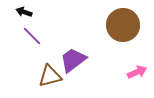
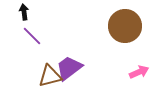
black arrow: rotated 63 degrees clockwise
brown circle: moved 2 px right, 1 px down
purple trapezoid: moved 4 px left, 8 px down
pink arrow: moved 2 px right
